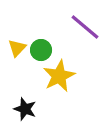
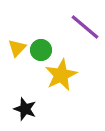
yellow star: moved 2 px right, 1 px up
